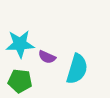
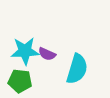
cyan star: moved 5 px right, 7 px down
purple semicircle: moved 3 px up
